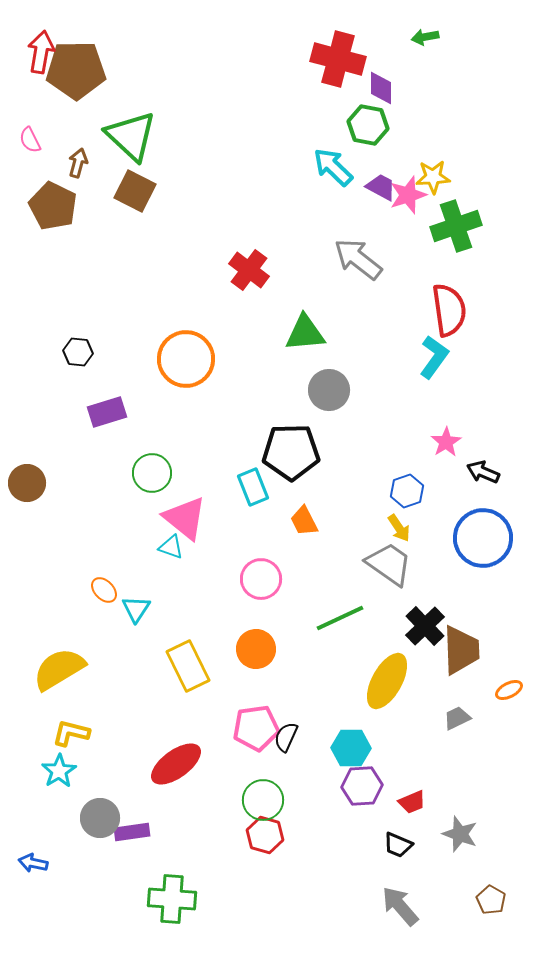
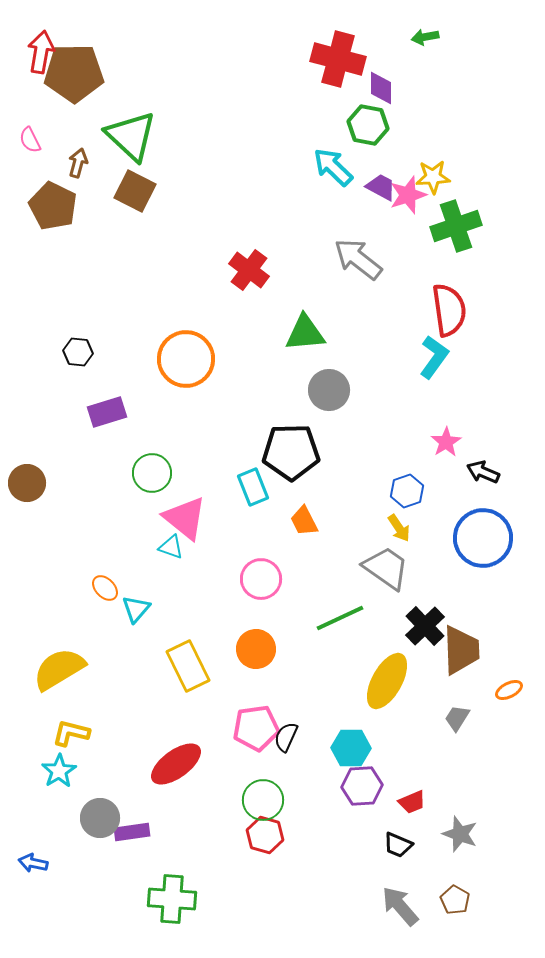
brown pentagon at (76, 70): moved 2 px left, 3 px down
gray trapezoid at (389, 564): moved 3 px left, 4 px down
orange ellipse at (104, 590): moved 1 px right, 2 px up
cyan triangle at (136, 609): rotated 8 degrees clockwise
gray trapezoid at (457, 718): rotated 32 degrees counterclockwise
brown pentagon at (491, 900): moved 36 px left
